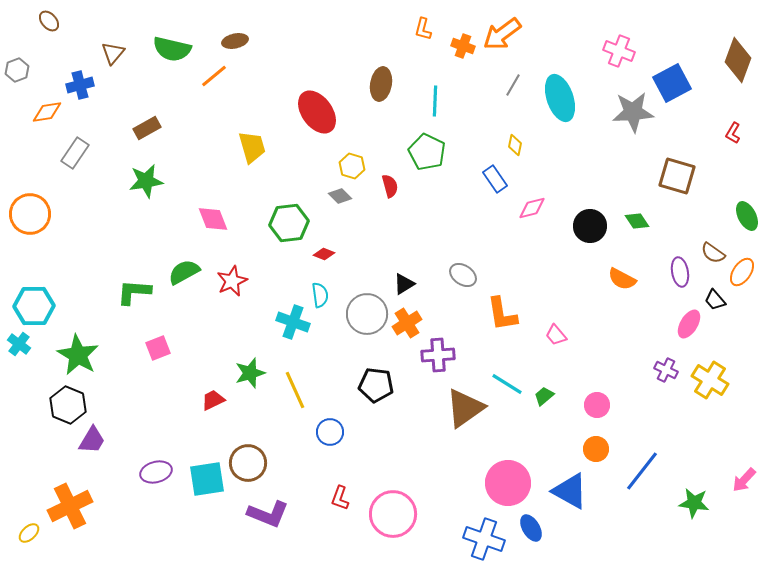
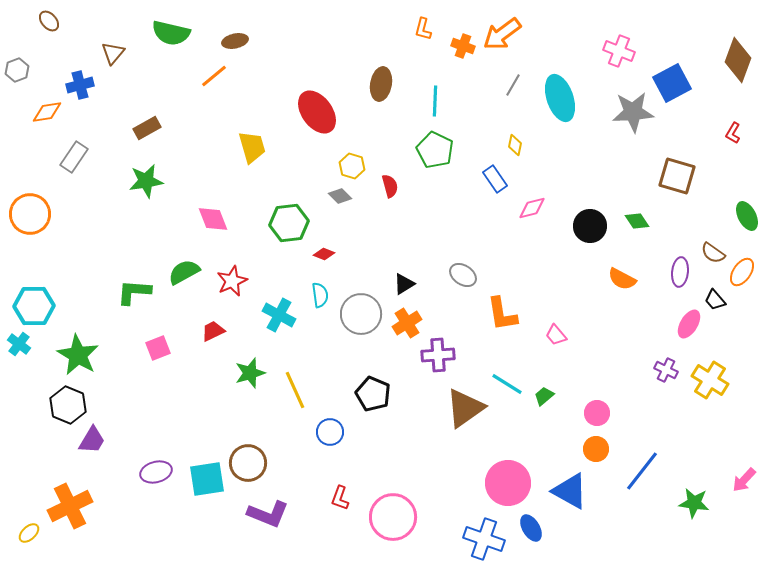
green semicircle at (172, 49): moved 1 px left, 16 px up
green pentagon at (427, 152): moved 8 px right, 2 px up
gray rectangle at (75, 153): moved 1 px left, 4 px down
purple ellipse at (680, 272): rotated 16 degrees clockwise
gray circle at (367, 314): moved 6 px left
cyan cross at (293, 322): moved 14 px left, 7 px up; rotated 8 degrees clockwise
black pentagon at (376, 385): moved 3 px left, 9 px down; rotated 16 degrees clockwise
red trapezoid at (213, 400): moved 69 px up
pink circle at (597, 405): moved 8 px down
pink circle at (393, 514): moved 3 px down
